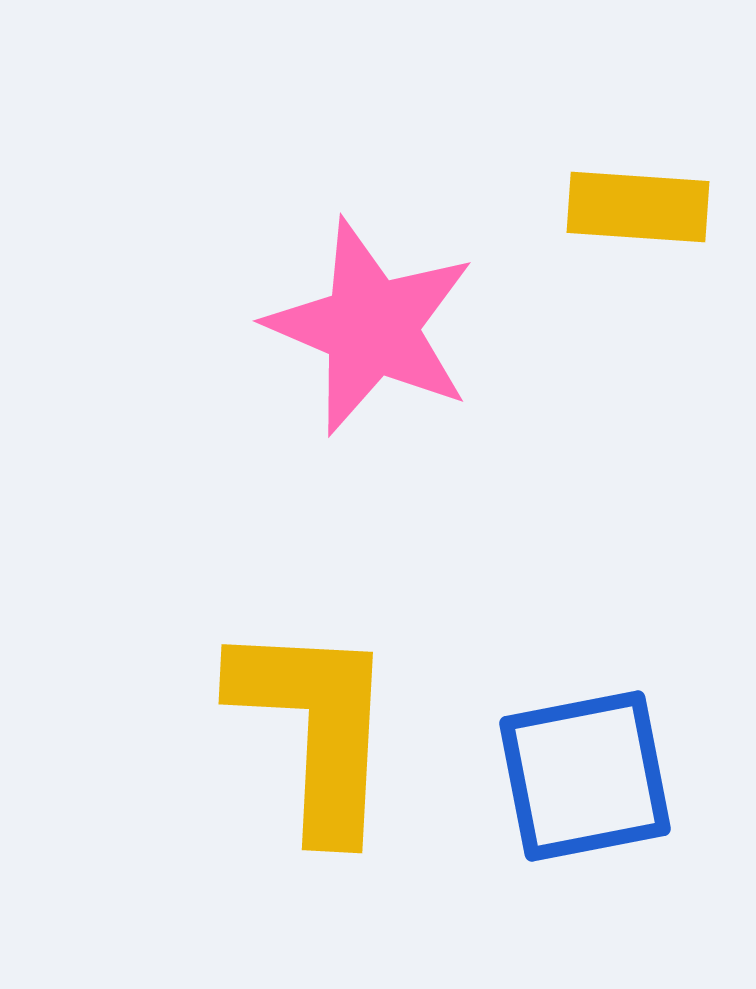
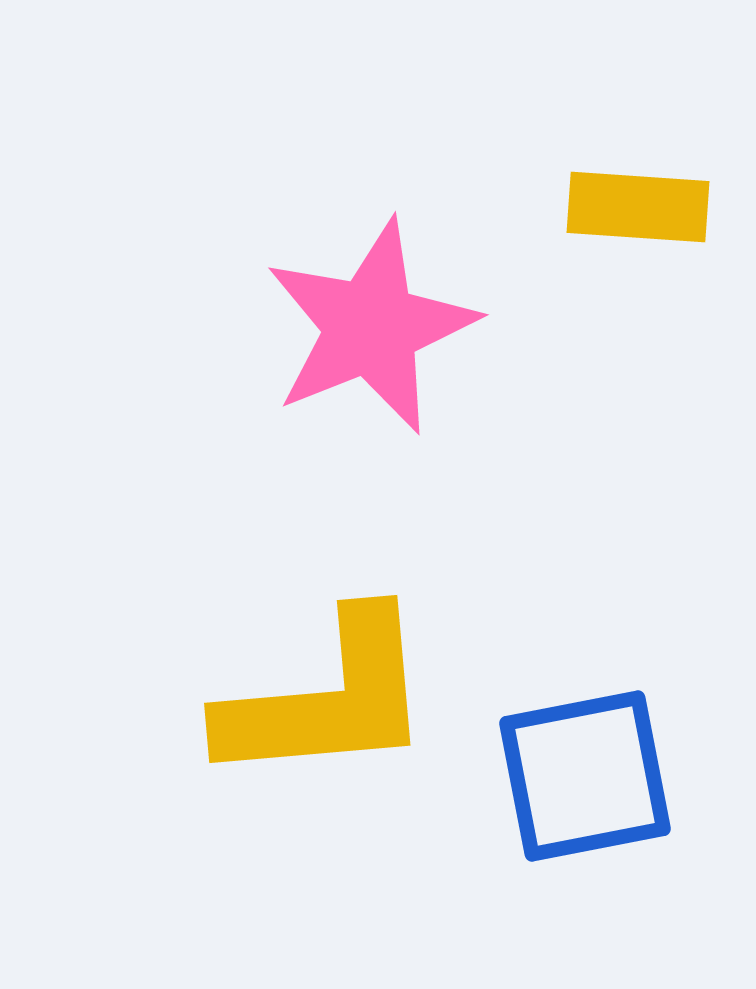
pink star: rotated 27 degrees clockwise
yellow L-shape: moved 12 px right, 29 px up; rotated 82 degrees clockwise
